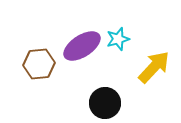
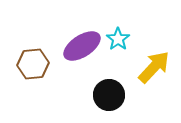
cyan star: rotated 20 degrees counterclockwise
brown hexagon: moved 6 px left
black circle: moved 4 px right, 8 px up
